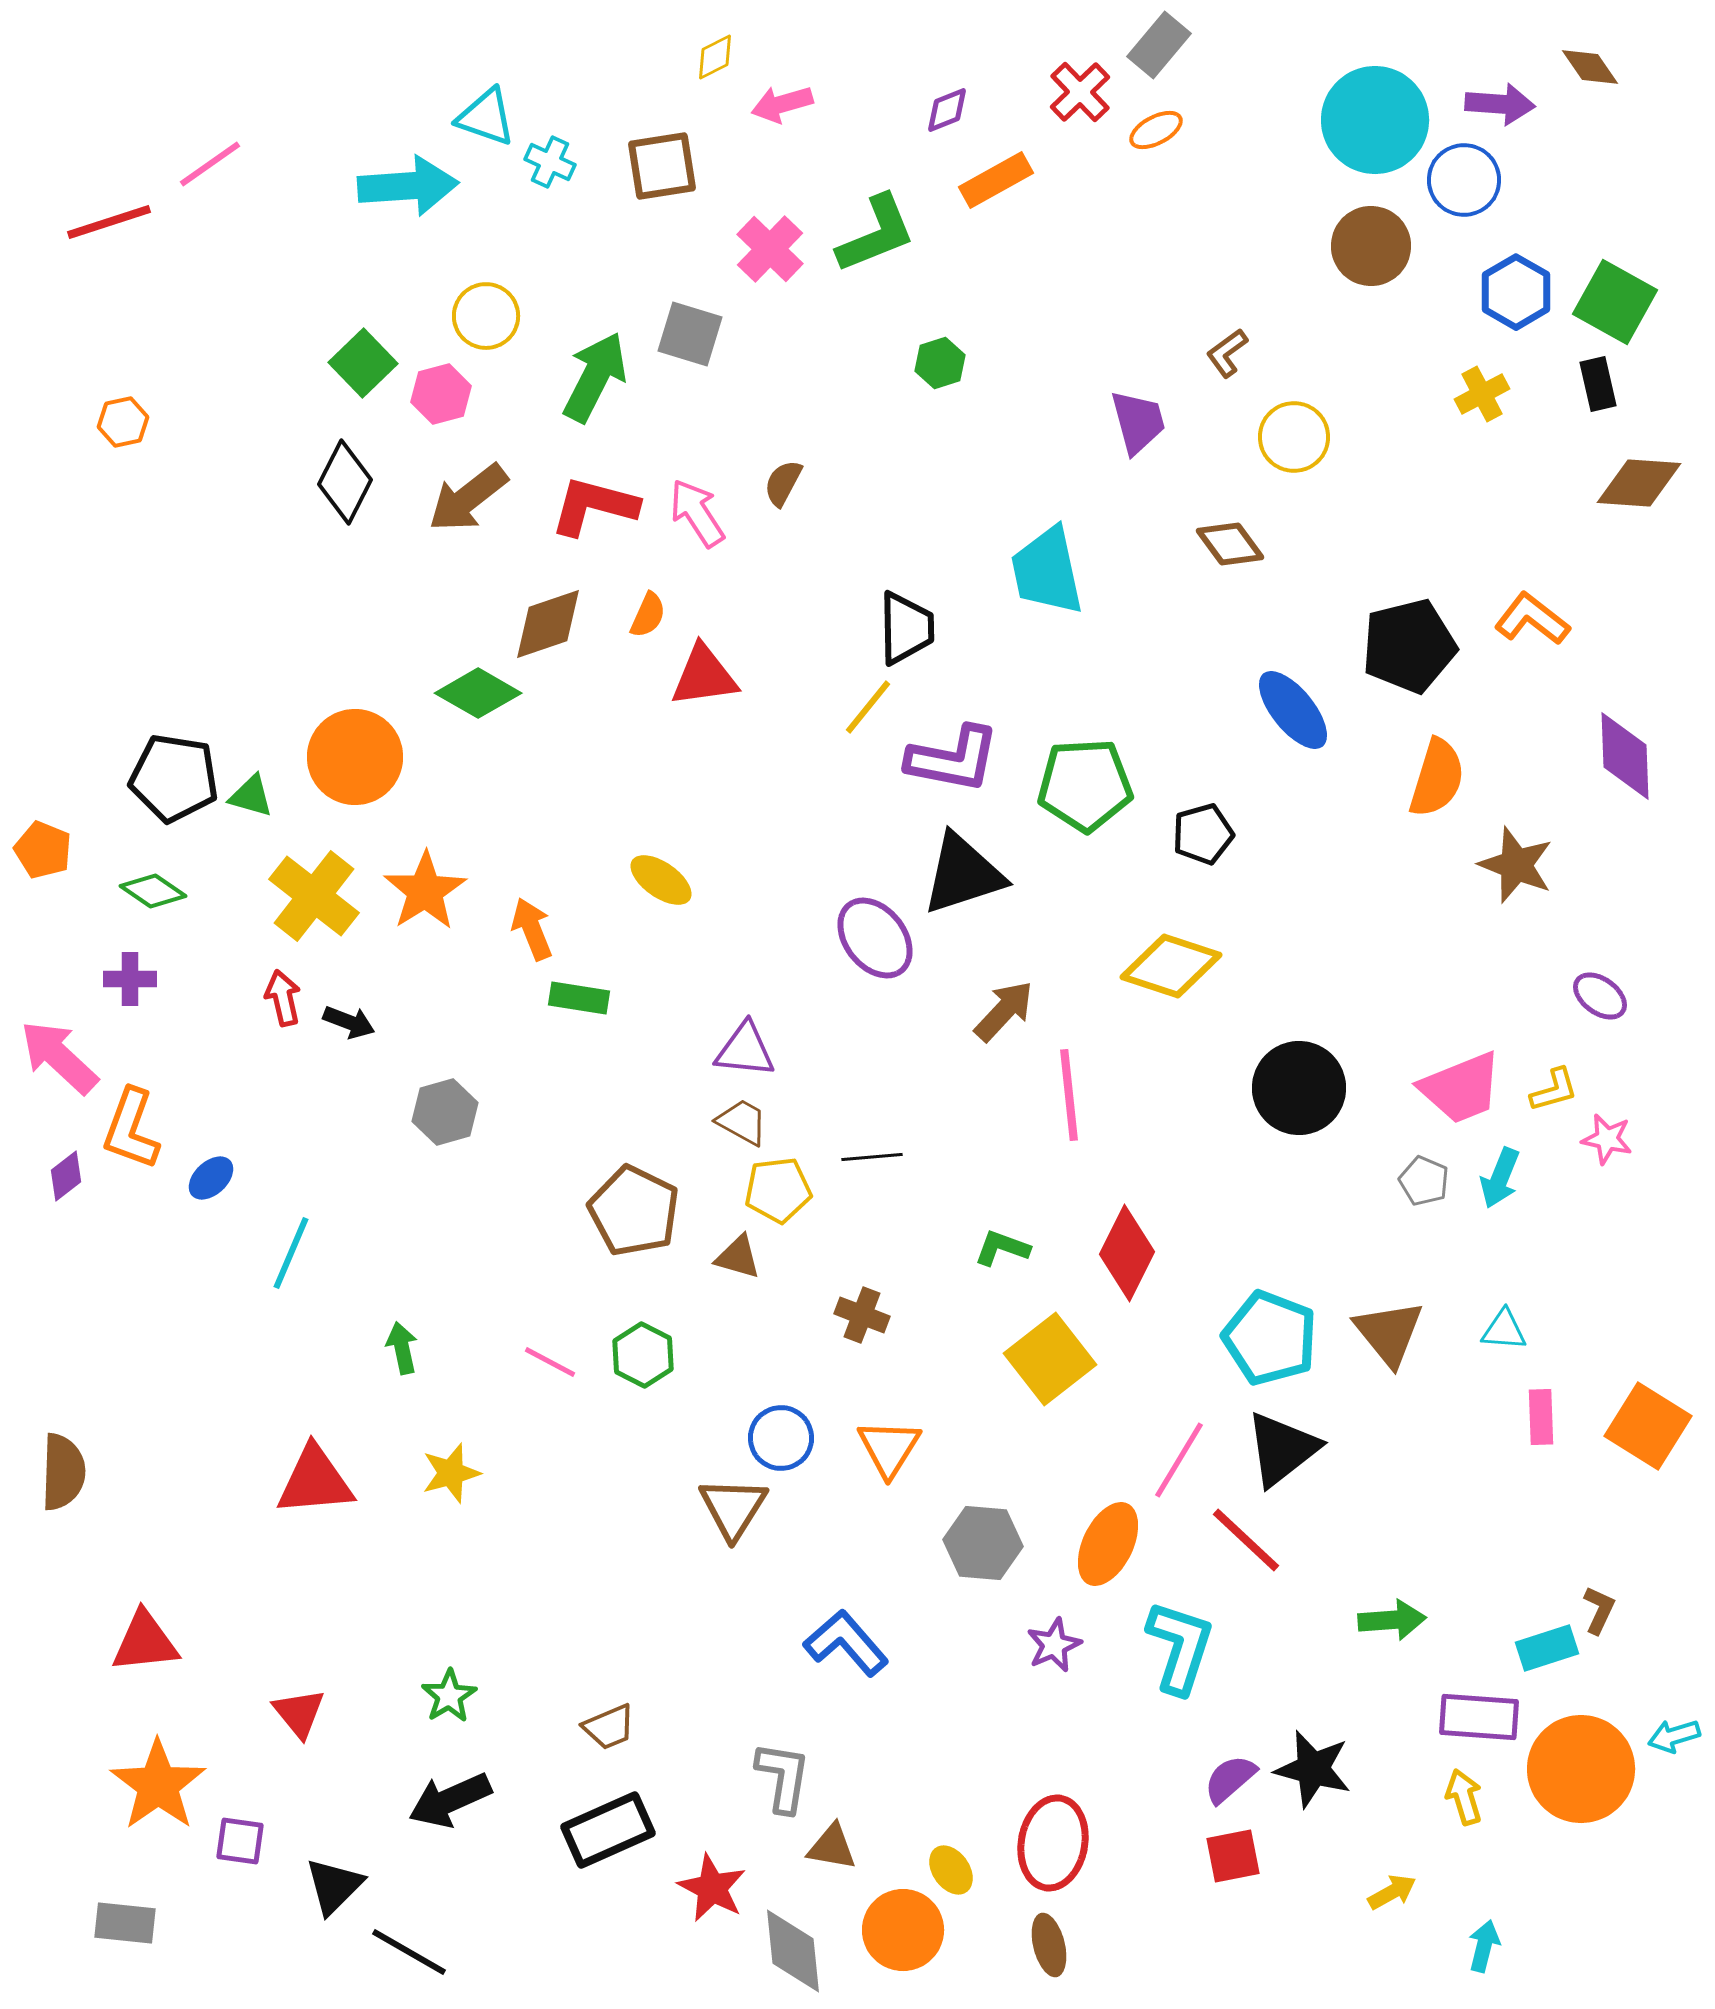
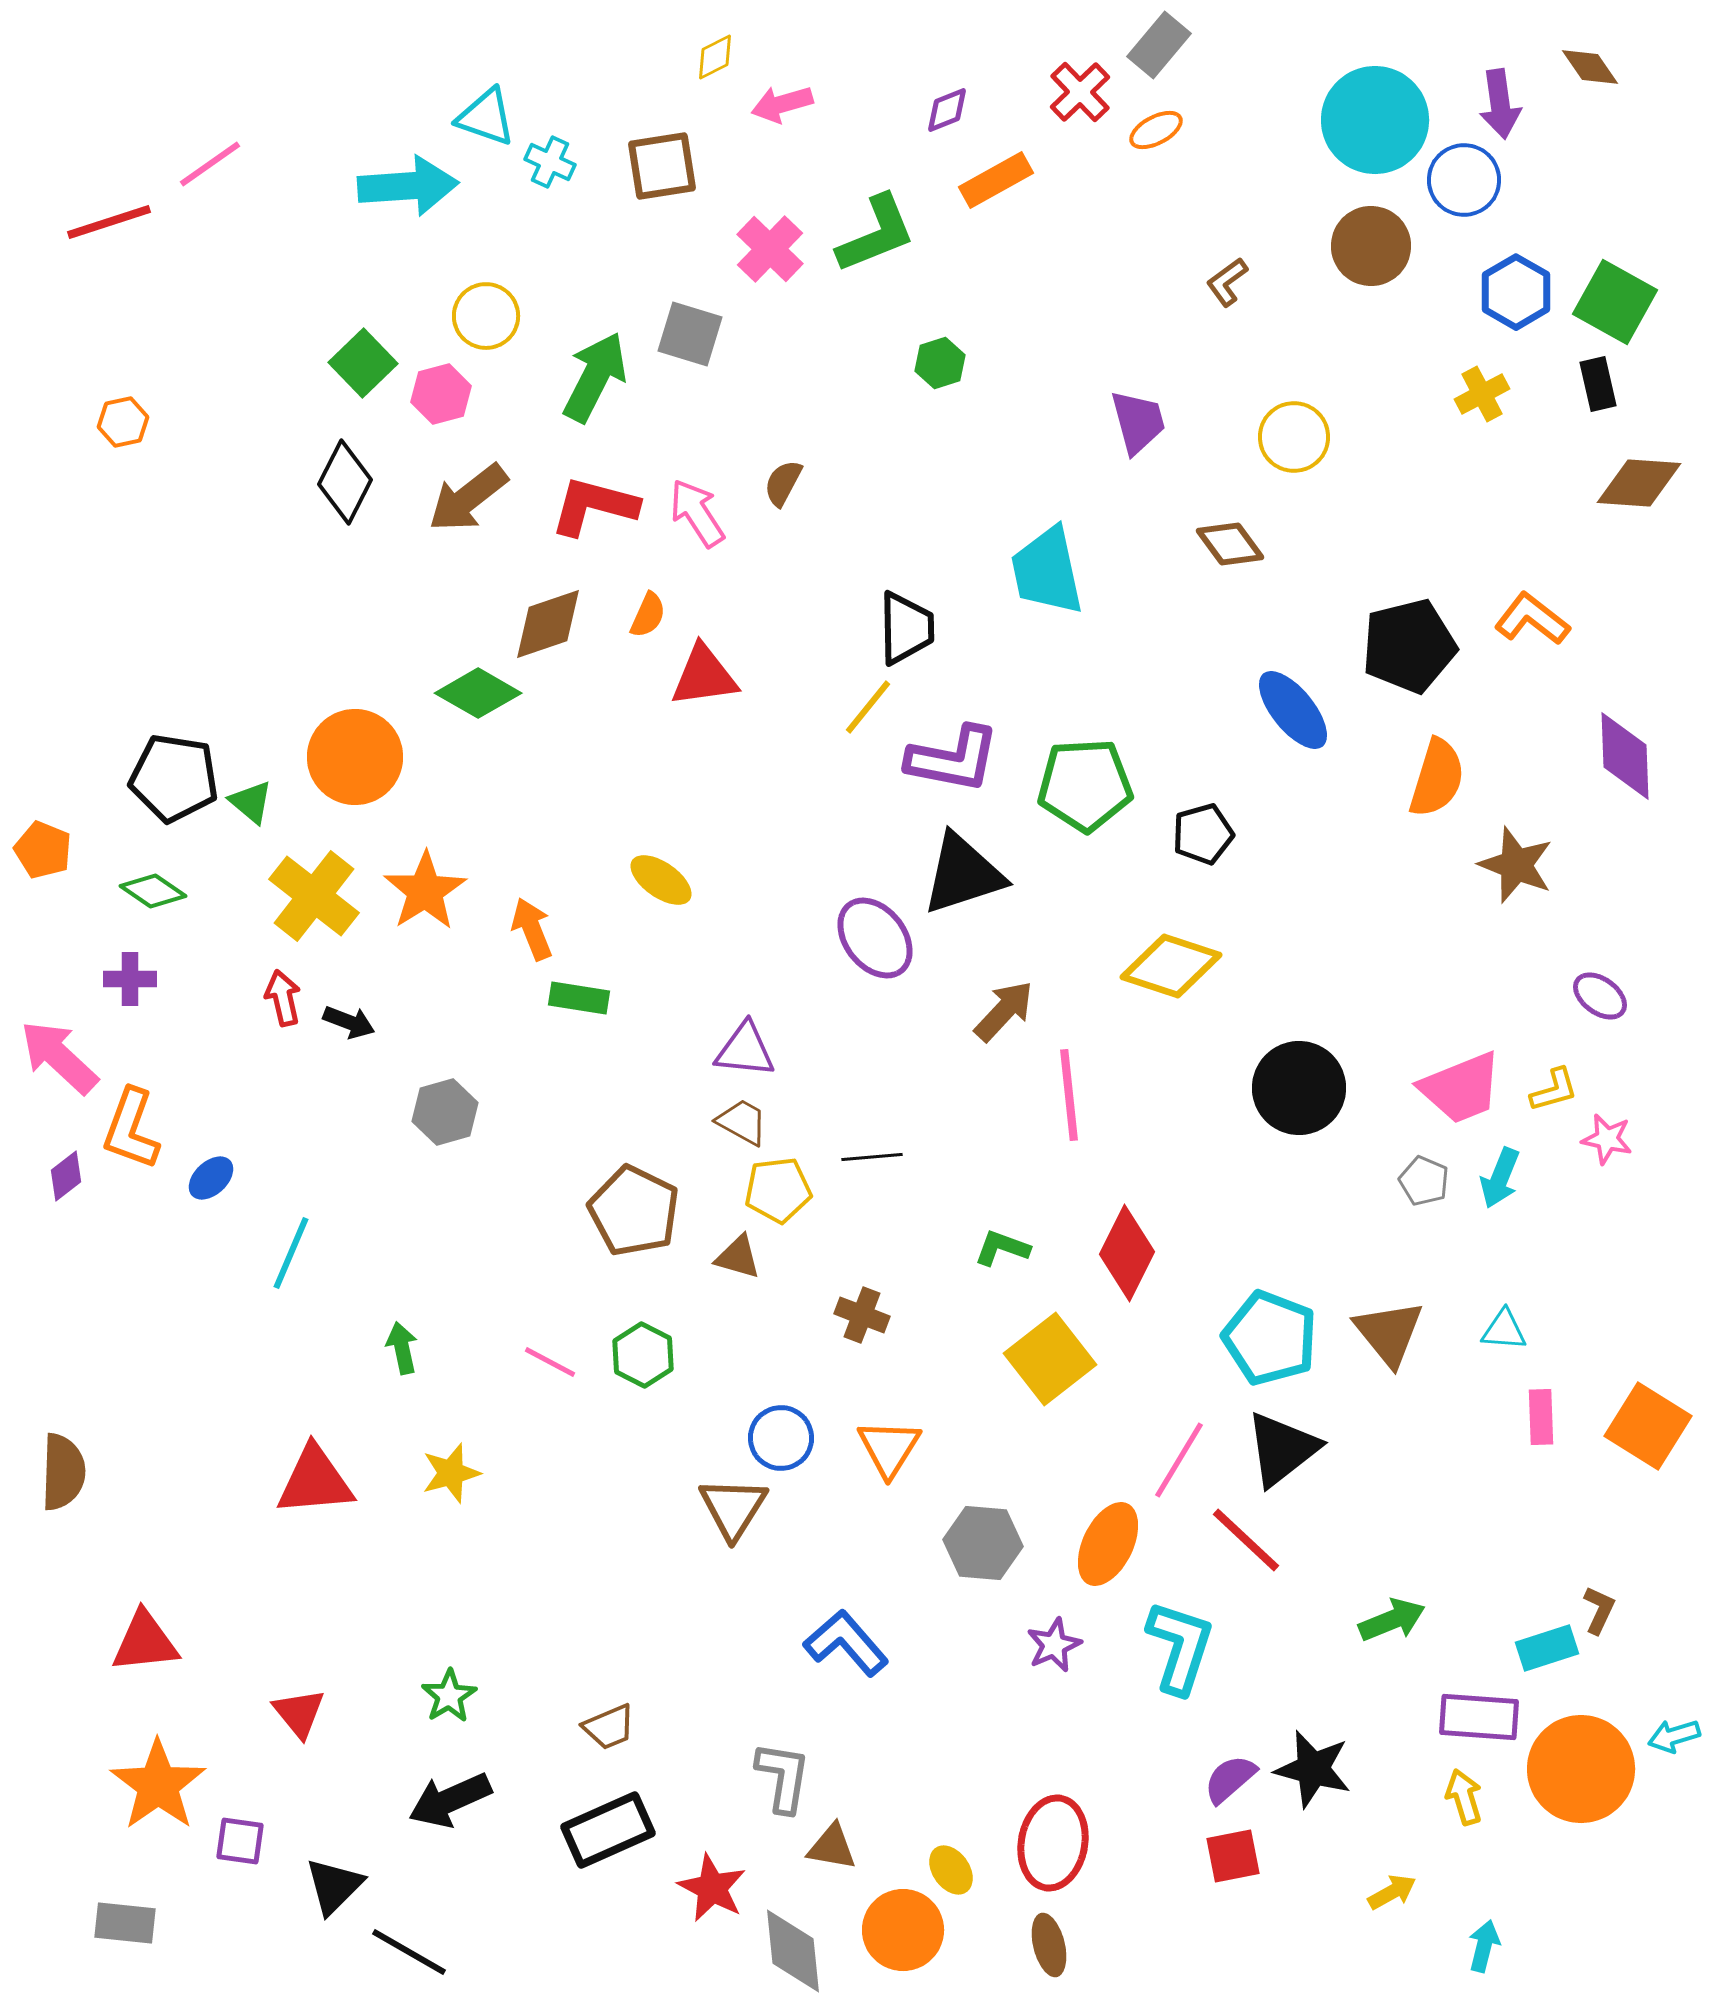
purple arrow at (1500, 104): rotated 78 degrees clockwise
brown L-shape at (1227, 353): moved 71 px up
green triangle at (251, 796): moved 6 px down; rotated 24 degrees clockwise
green arrow at (1392, 1620): rotated 18 degrees counterclockwise
